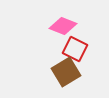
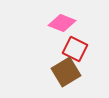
pink diamond: moved 1 px left, 3 px up
